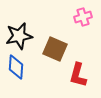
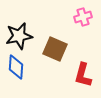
red L-shape: moved 5 px right
